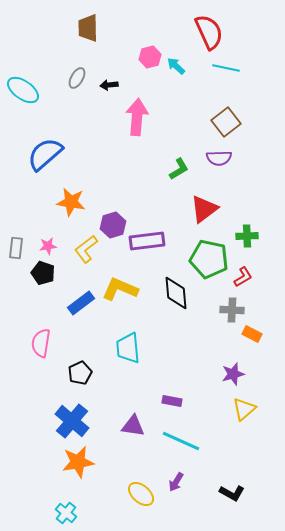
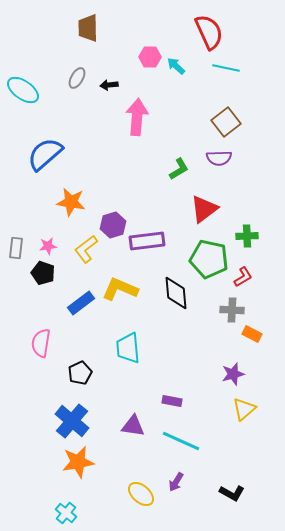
pink hexagon at (150, 57): rotated 15 degrees clockwise
